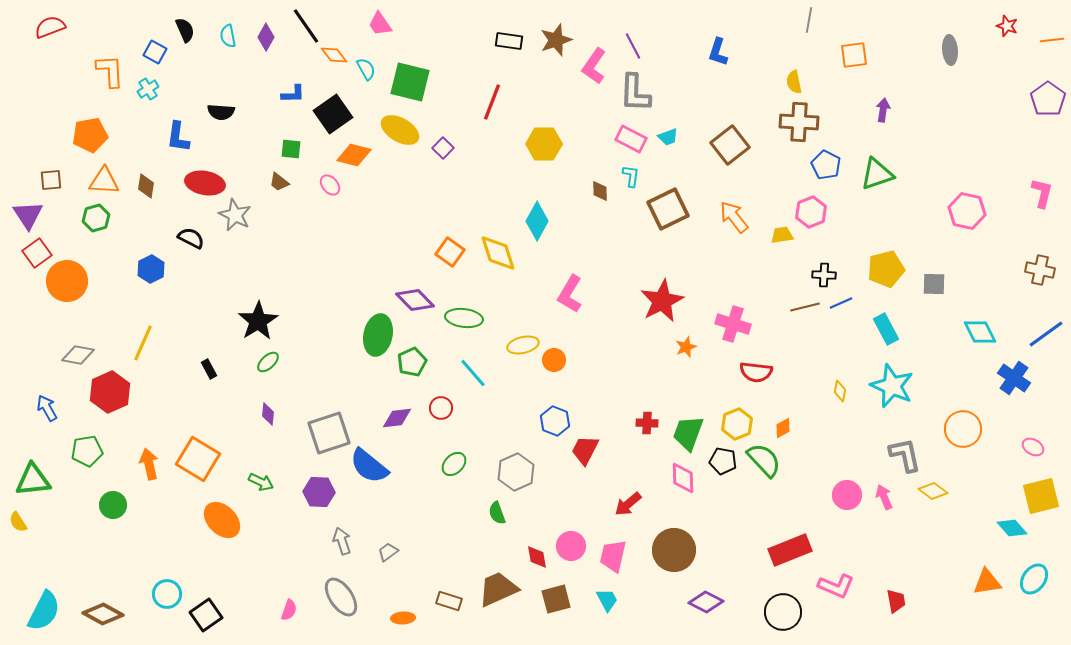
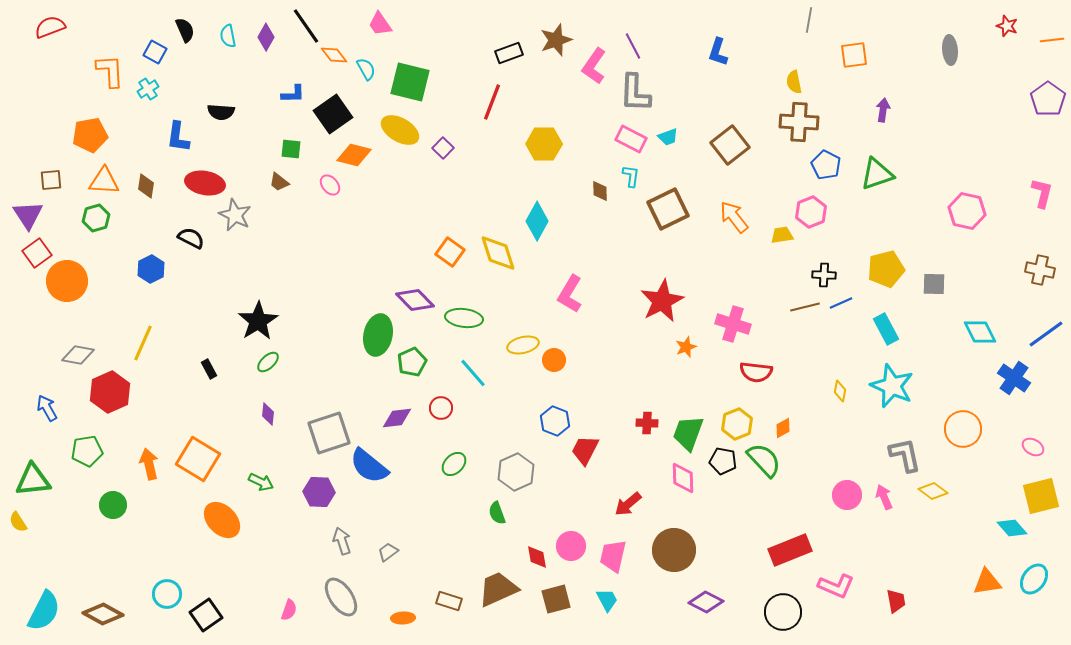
black rectangle at (509, 41): moved 12 px down; rotated 28 degrees counterclockwise
